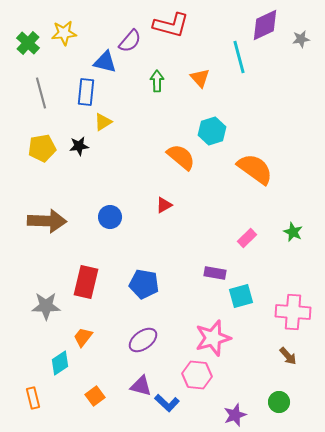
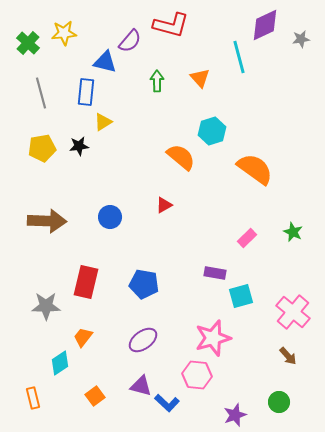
pink cross at (293, 312): rotated 36 degrees clockwise
